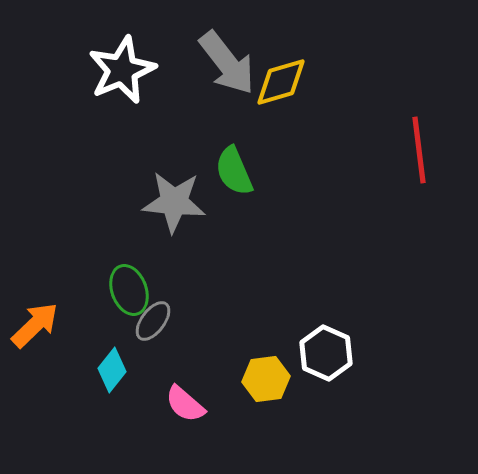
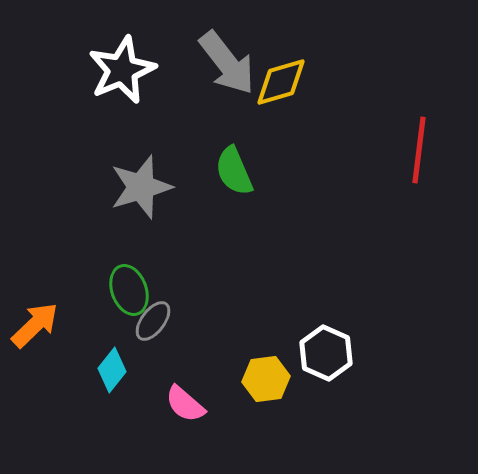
red line: rotated 14 degrees clockwise
gray star: moved 33 px left, 15 px up; rotated 22 degrees counterclockwise
